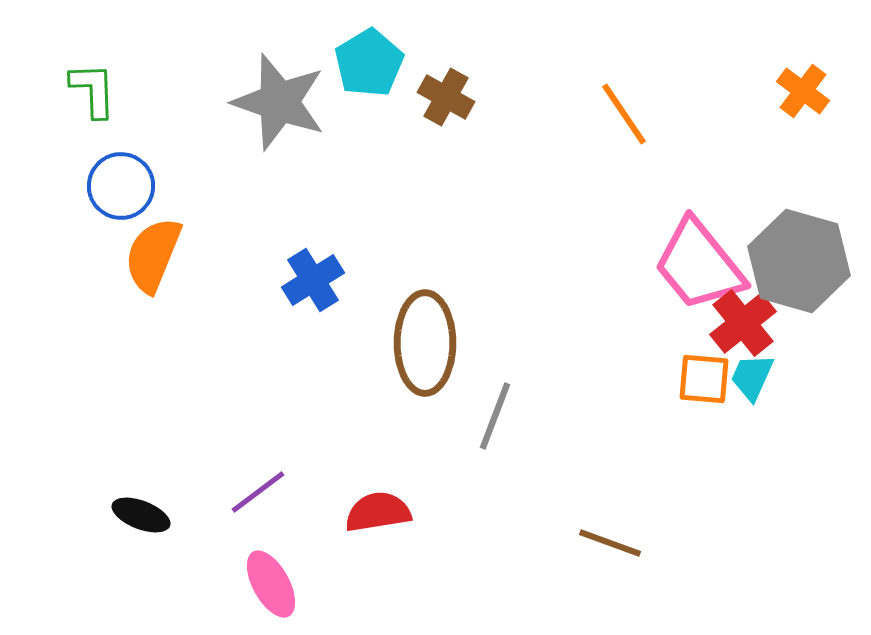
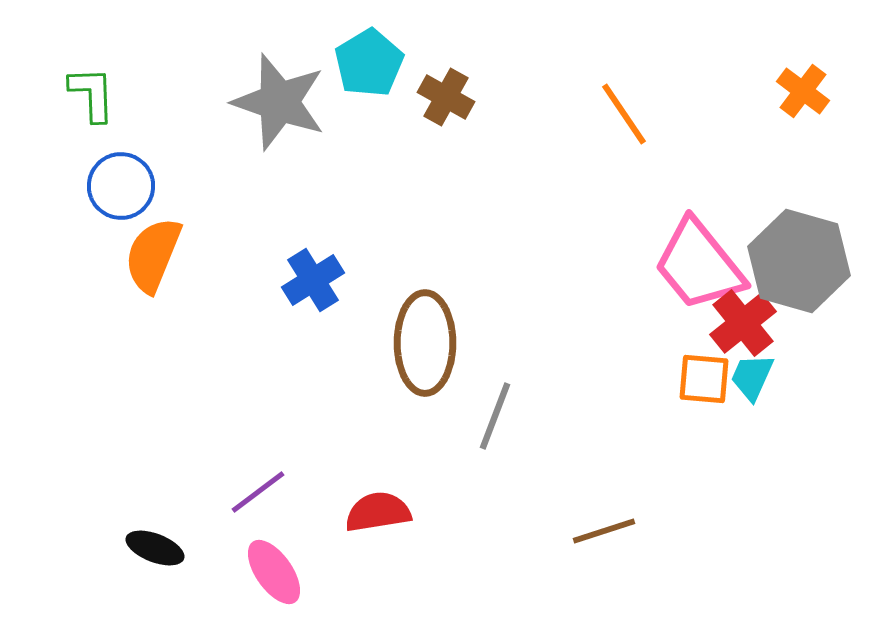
green L-shape: moved 1 px left, 4 px down
black ellipse: moved 14 px right, 33 px down
brown line: moved 6 px left, 12 px up; rotated 38 degrees counterclockwise
pink ellipse: moved 3 px right, 12 px up; rotated 6 degrees counterclockwise
